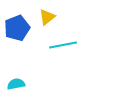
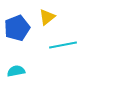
cyan semicircle: moved 13 px up
